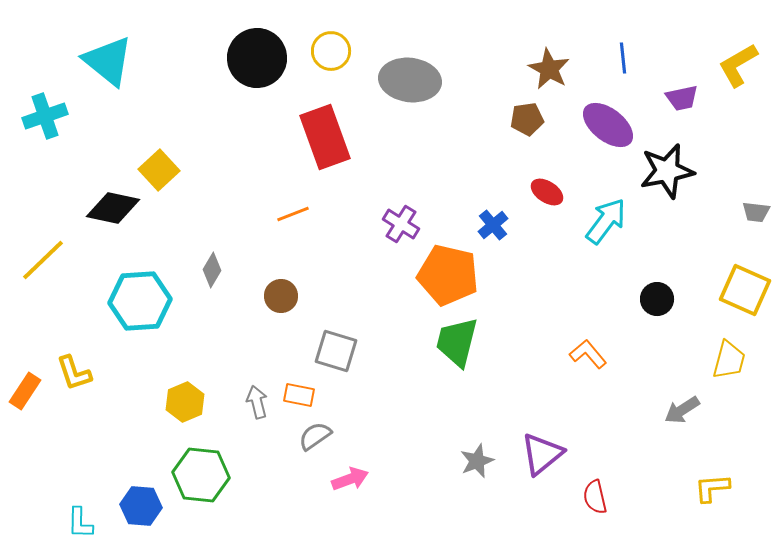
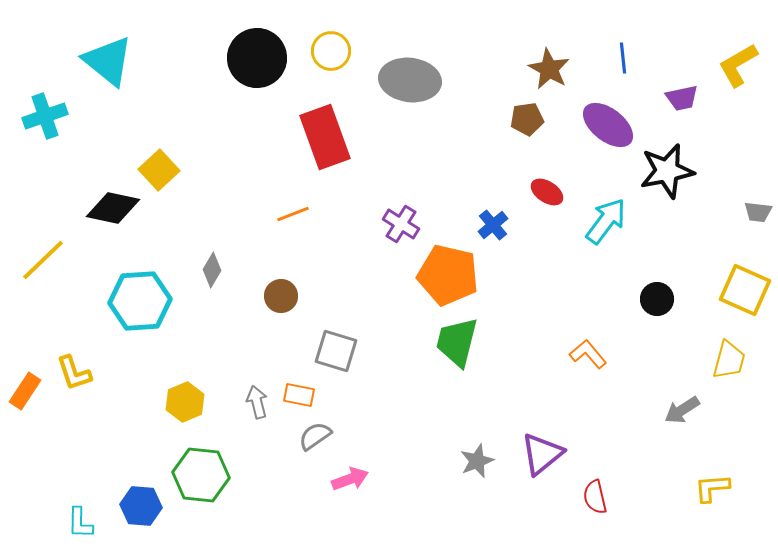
gray trapezoid at (756, 212): moved 2 px right
